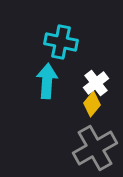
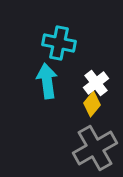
cyan cross: moved 2 px left, 1 px down
cyan arrow: rotated 12 degrees counterclockwise
